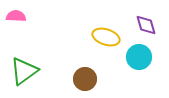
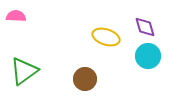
purple diamond: moved 1 px left, 2 px down
cyan circle: moved 9 px right, 1 px up
